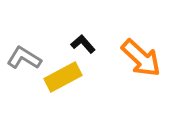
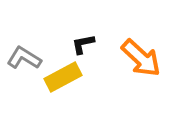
black L-shape: rotated 60 degrees counterclockwise
